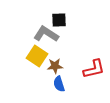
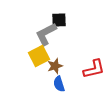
gray L-shape: rotated 60 degrees counterclockwise
yellow square: moved 2 px right; rotated 30 degrees clockwise
brown star: rotated 14 degrees counterclockwise
